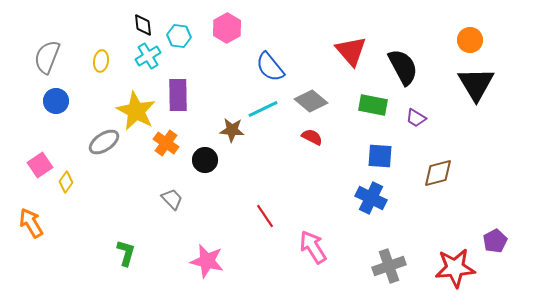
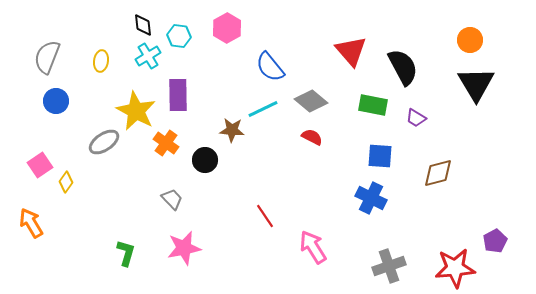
pink star: moved 23 px left, 13 px up; rotated 24 degrees counterclockwise
